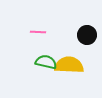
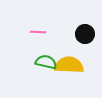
black circle: moved 2 px left, 1 px up
